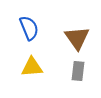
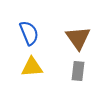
blue semicircle: moved 5 px down
brown triangle: moved 1 px right
